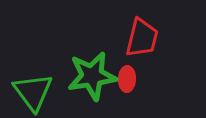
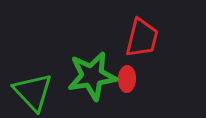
green triangle: rotated 6 degrees counterclockwise
